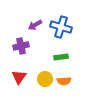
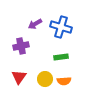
purple arrow: moved 1 px up
